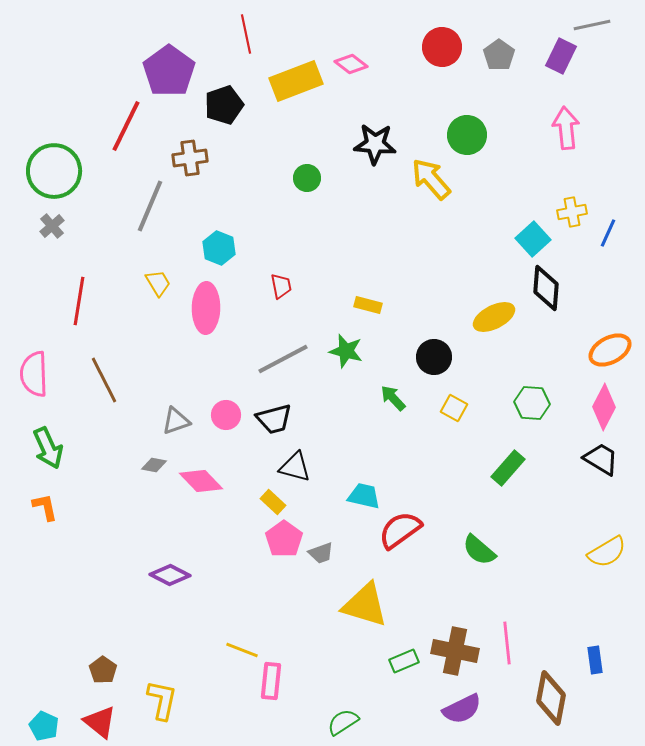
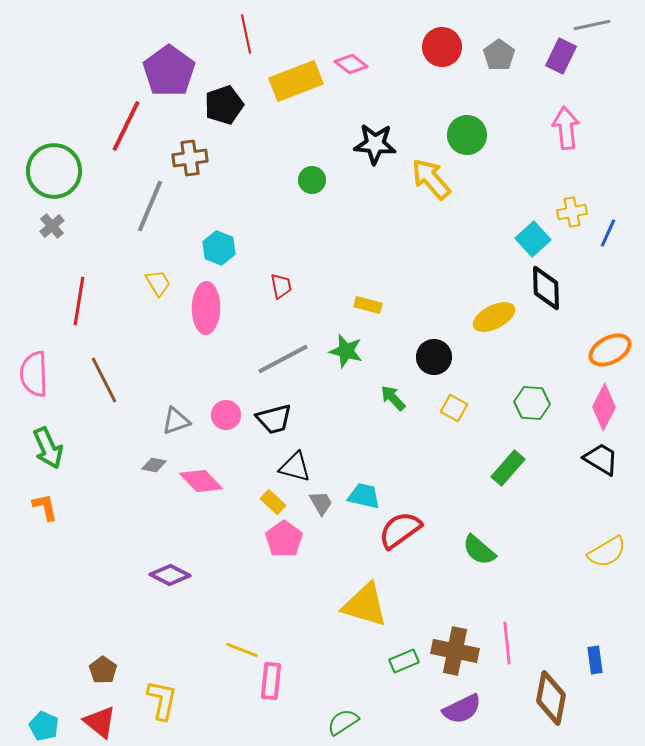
green circle at (307, 178): moved 5 px right, 2 px down
black diamond at (546, 288): rotated 6 degrees counterclockwise
gray trapezoid at (321, 553): moved 50 px up; rotated 100 degrees counterclockwise
